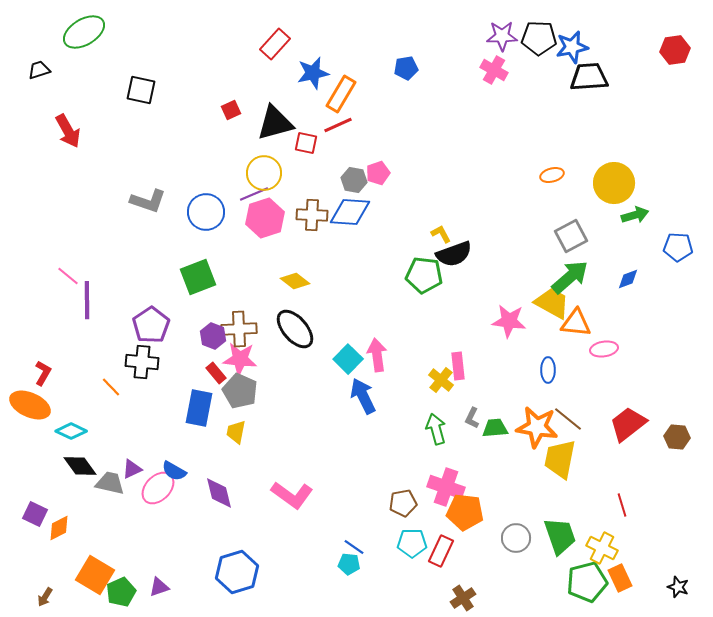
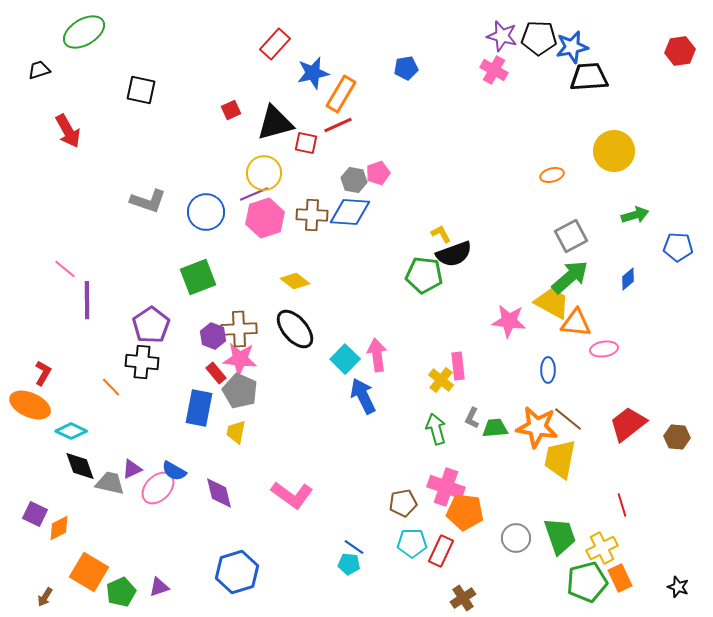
purple star at (502, 36): rotated 16 degrees clockwise
red hexagon at (675, 50): moved 5 px right, 1 px down
yellow circle at (614, 183): moved 32 px up
pink line at (68, 276): moved 3 px left, 7 px up
blue diamond at (628, 279): rotated 20 degrees counterclockwise
cyan square at (348, 359): moved 3 px left
black diamond at (80, 466): rotated 16 degrees clockwise
yellow cross at (602, 548): rotated 36 degrees clockwise
orange square at (95, 575): moved 6 px left, 3 px up
